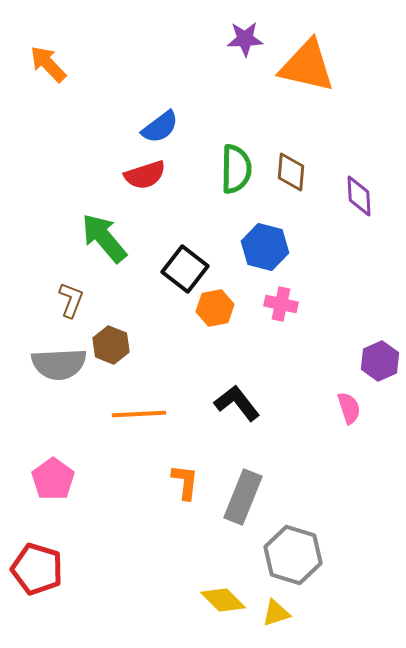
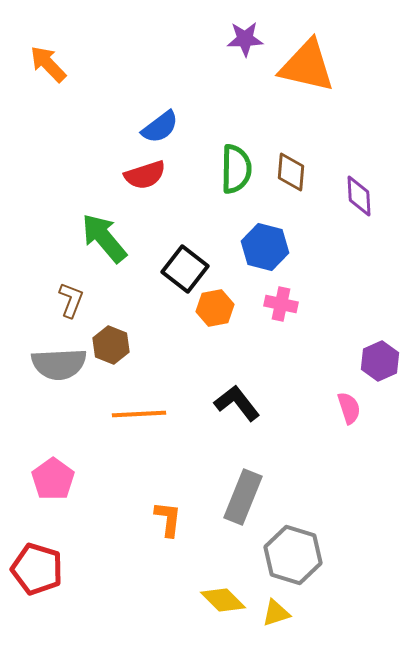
orange L-shape: moved 17 px left, 37 px down
